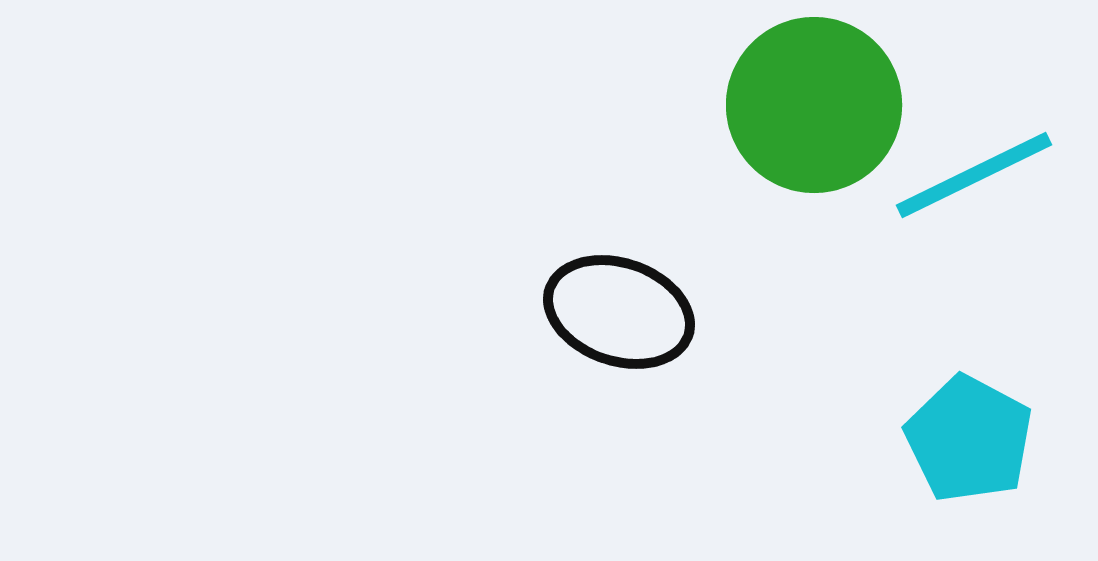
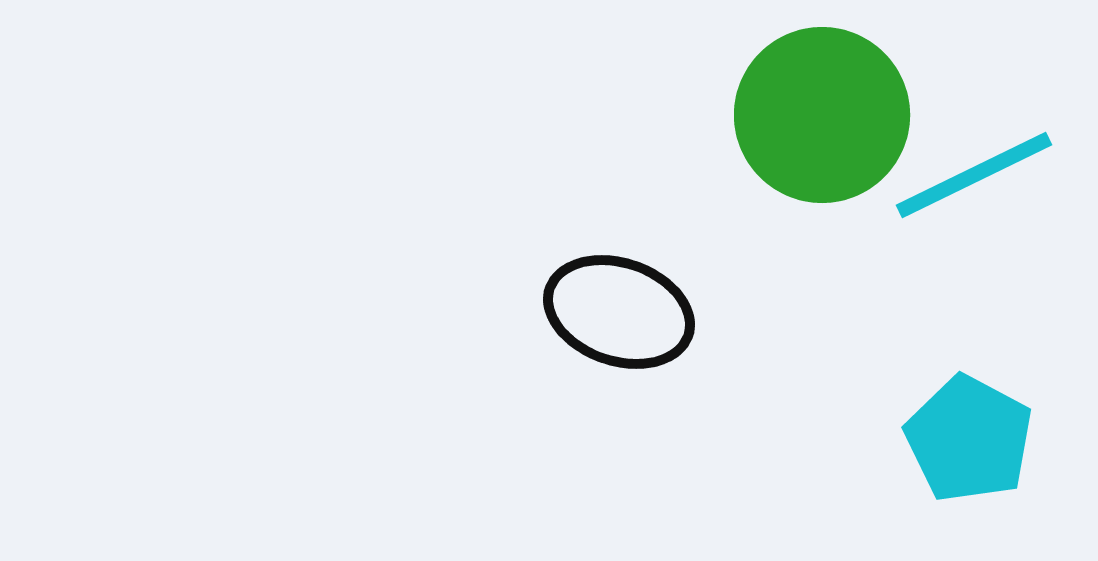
green circle: moved 8 px right, 10 px down
